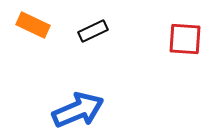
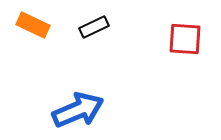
black rectangle: moved 1 px right, 4 px up
